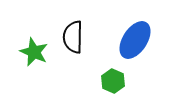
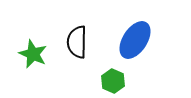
black semicircle: moved 4 px right, 5 px down
green star: moved 1 px left, 2 px down
